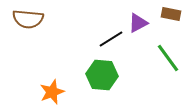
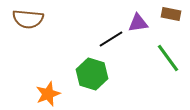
purple triangle: rotated 20 degrees clockwise
green hexagon: moved 10 px left, 1 px up; rotated 12 degrees clockwise
orange star: moved 4 px left, 2 px down
